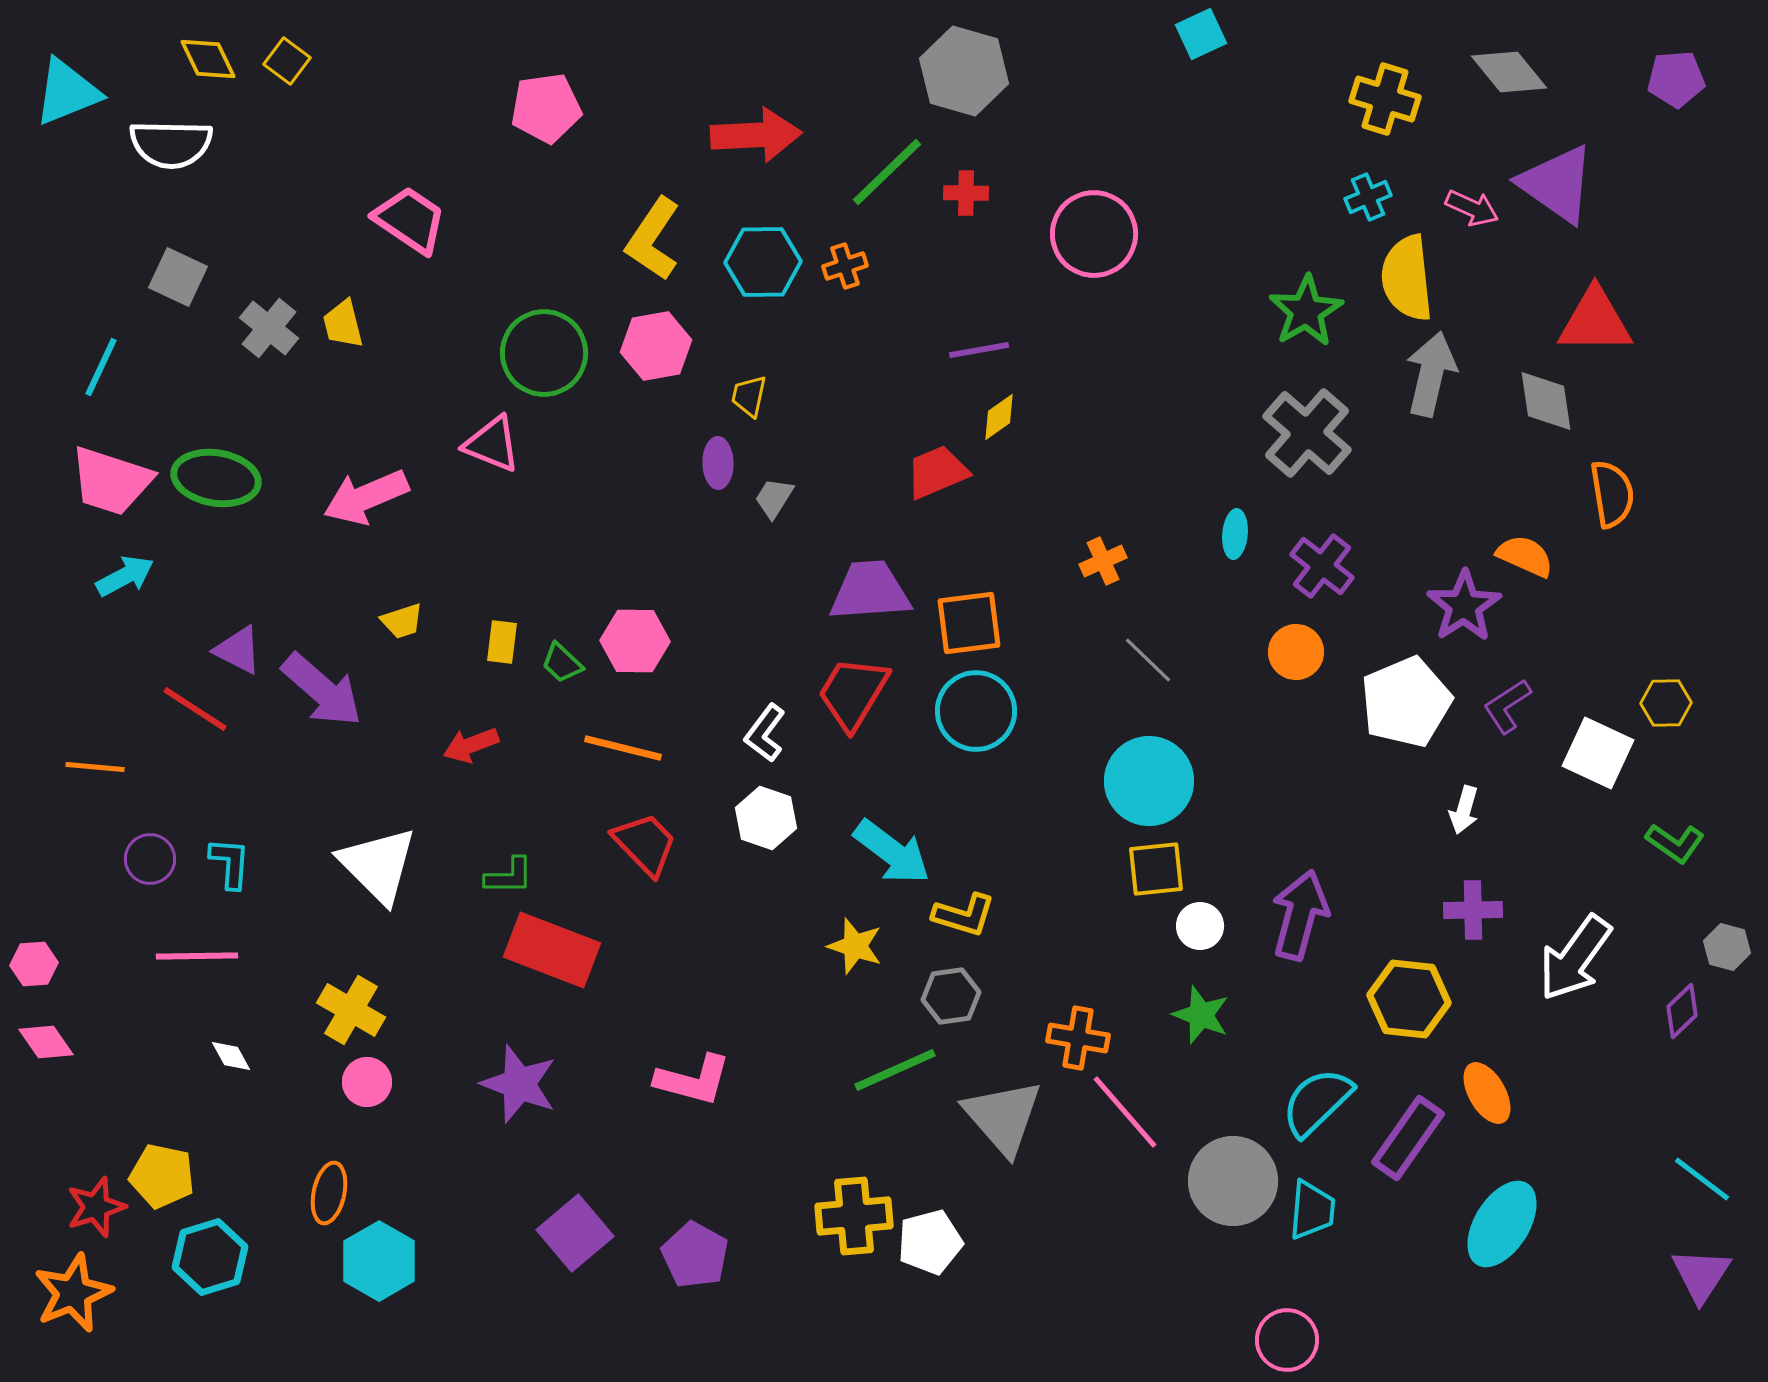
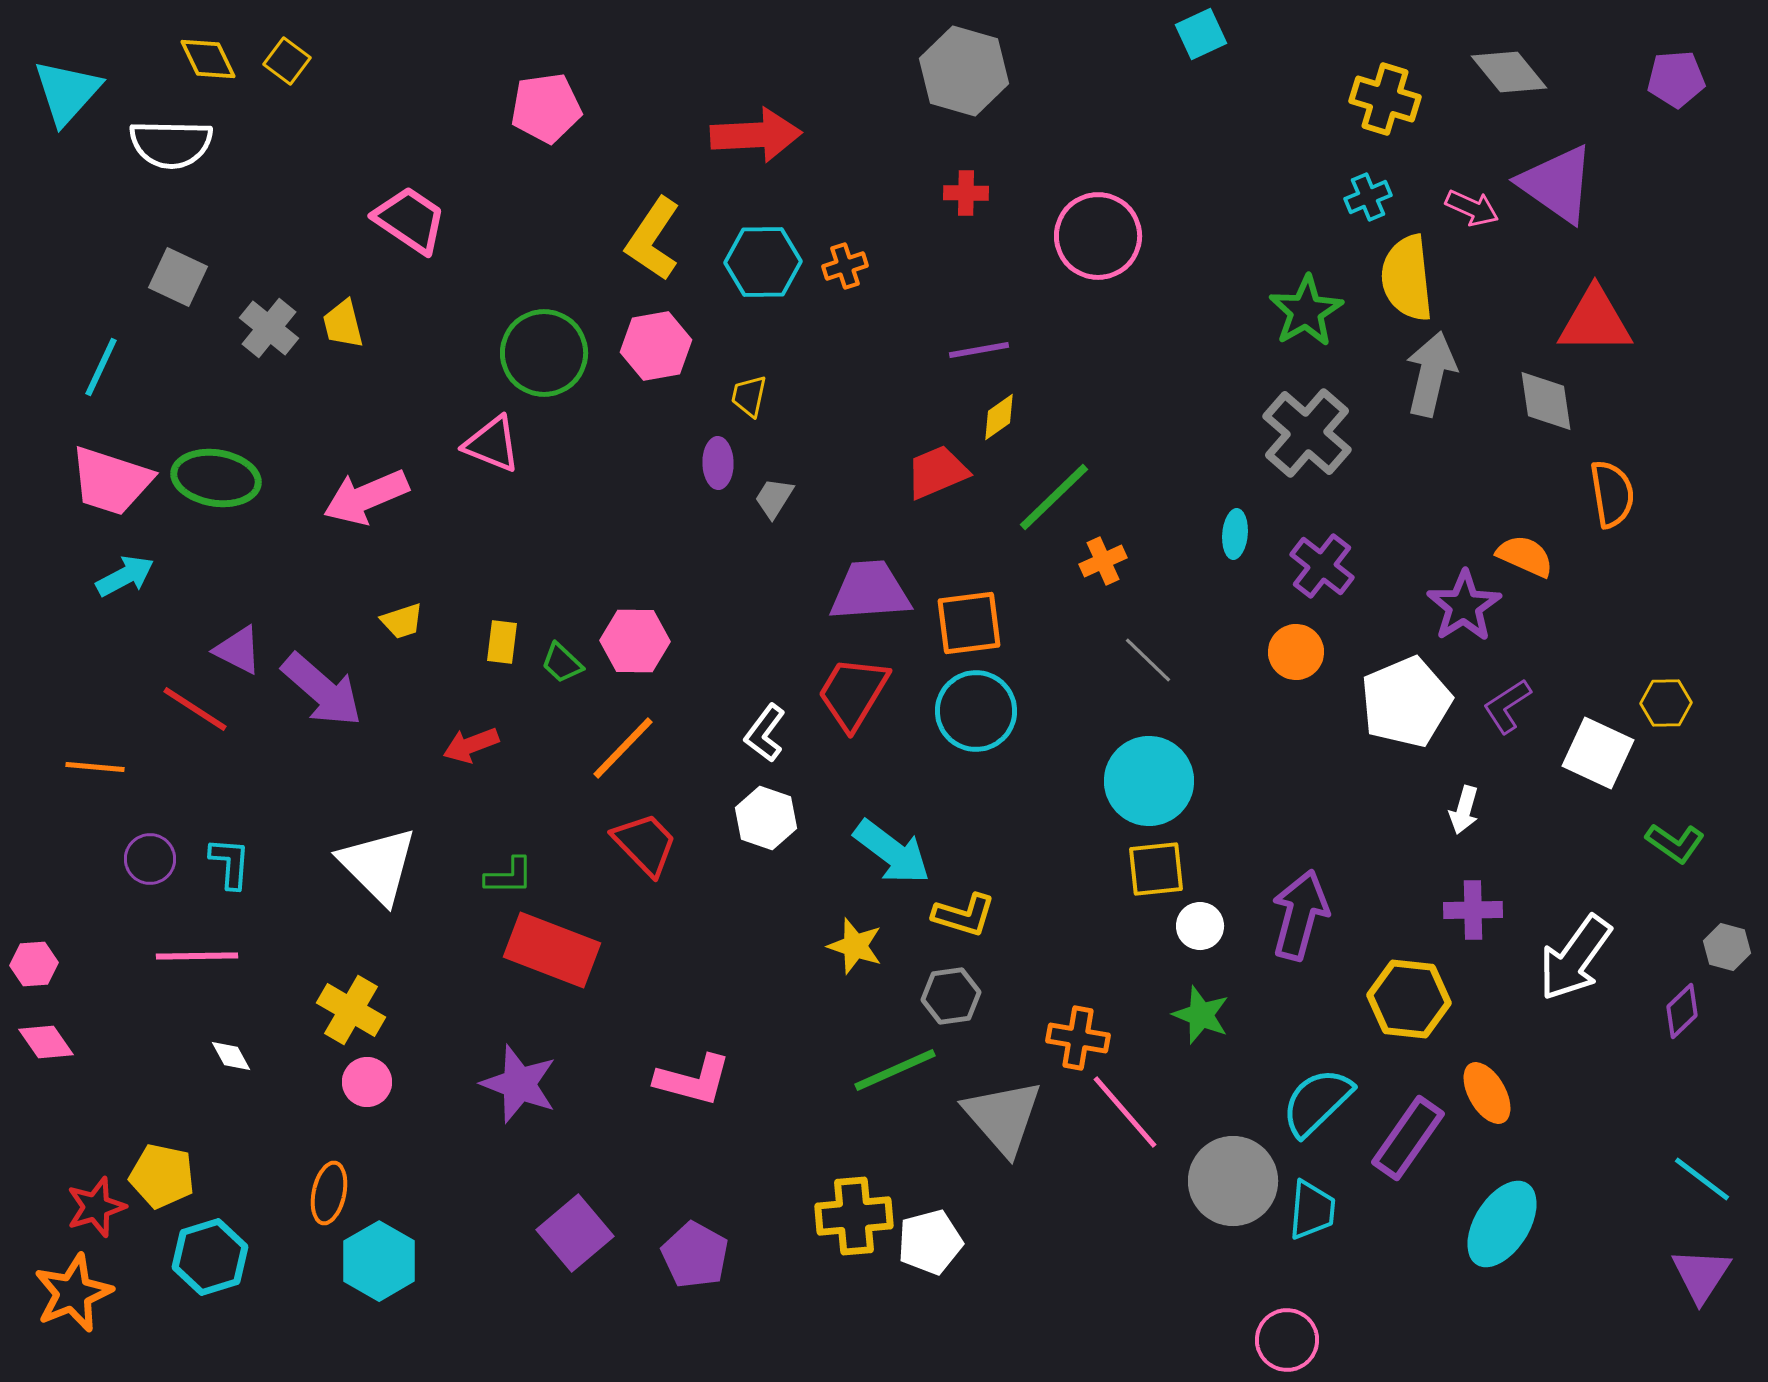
cyan triangle at (67, 92): rotated 26 degrees counterclockwise
green line at (887, 172): moved 167 px right, 325 px down
pink circle at (1094, 234): moved 4 px right, 2 px down
orange line at (623, 748): rotated 60 degrees counterclockwise
